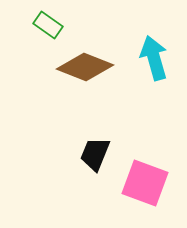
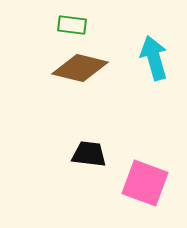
green rectangle: moved 24 px right; rotated 28 degrees counterclockwise
brown diamond: moved 5 px left, 1 px down; rotated 8 degrees counterclockwise
black trapezoid: moved 6 px left; rotated 75 degrees clockwise
